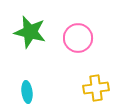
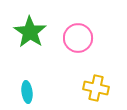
green star: rotated 20 degrees clockwise
yellow cross: rotated 20 degrees clockwise
